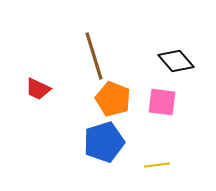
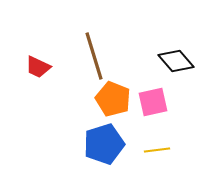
red trapezoid: moved 22 px up
pink square: moved 9 px left; rotated 20 degrees counterclockwise
blue pentagon: moved 2 px down
yellow line: moved 15 px up
